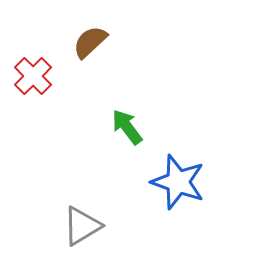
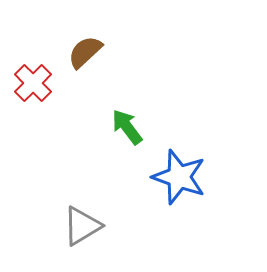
brown semicircle: moved 5 px left, 10 px down
red cross: moved 7 px down
blue star: moved 1 px right, 5 px up
